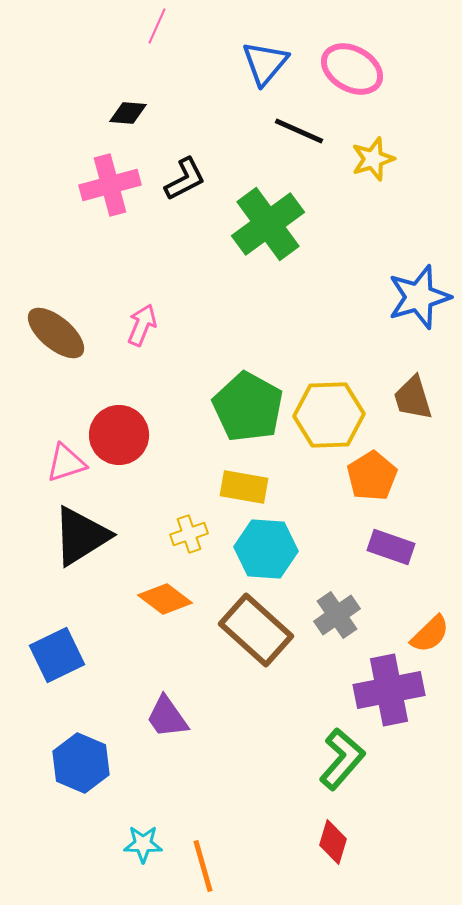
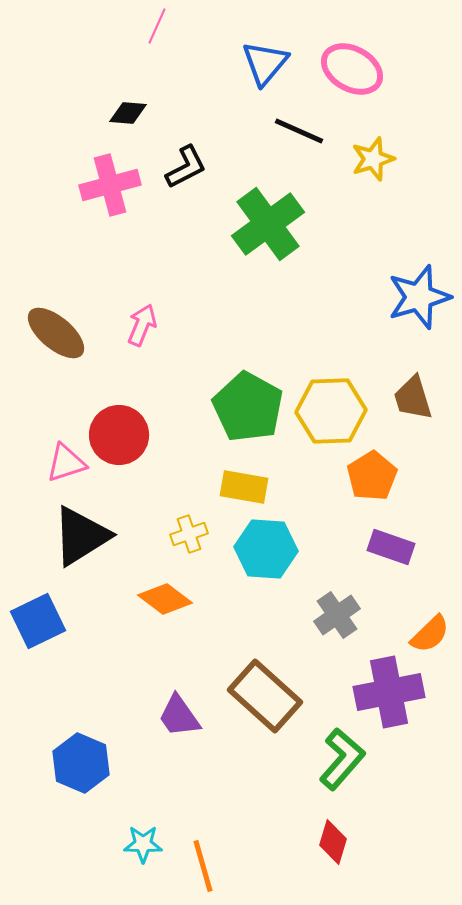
black L-shape: moved 1 px right, 12 px up
yellow hexagon: moved 2 px right, 4 px up
brown rectangle: moved 9 px right, 66 px down
blue square: moved 19 px left, 34 px up
purple cross: moved 2 px down
purple trapezoid: moved 12 px right, 1 px up
